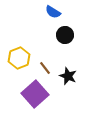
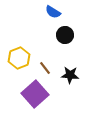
black star: moved 2 px right, 1 px up; rotated 18 degrees counterclockwise
